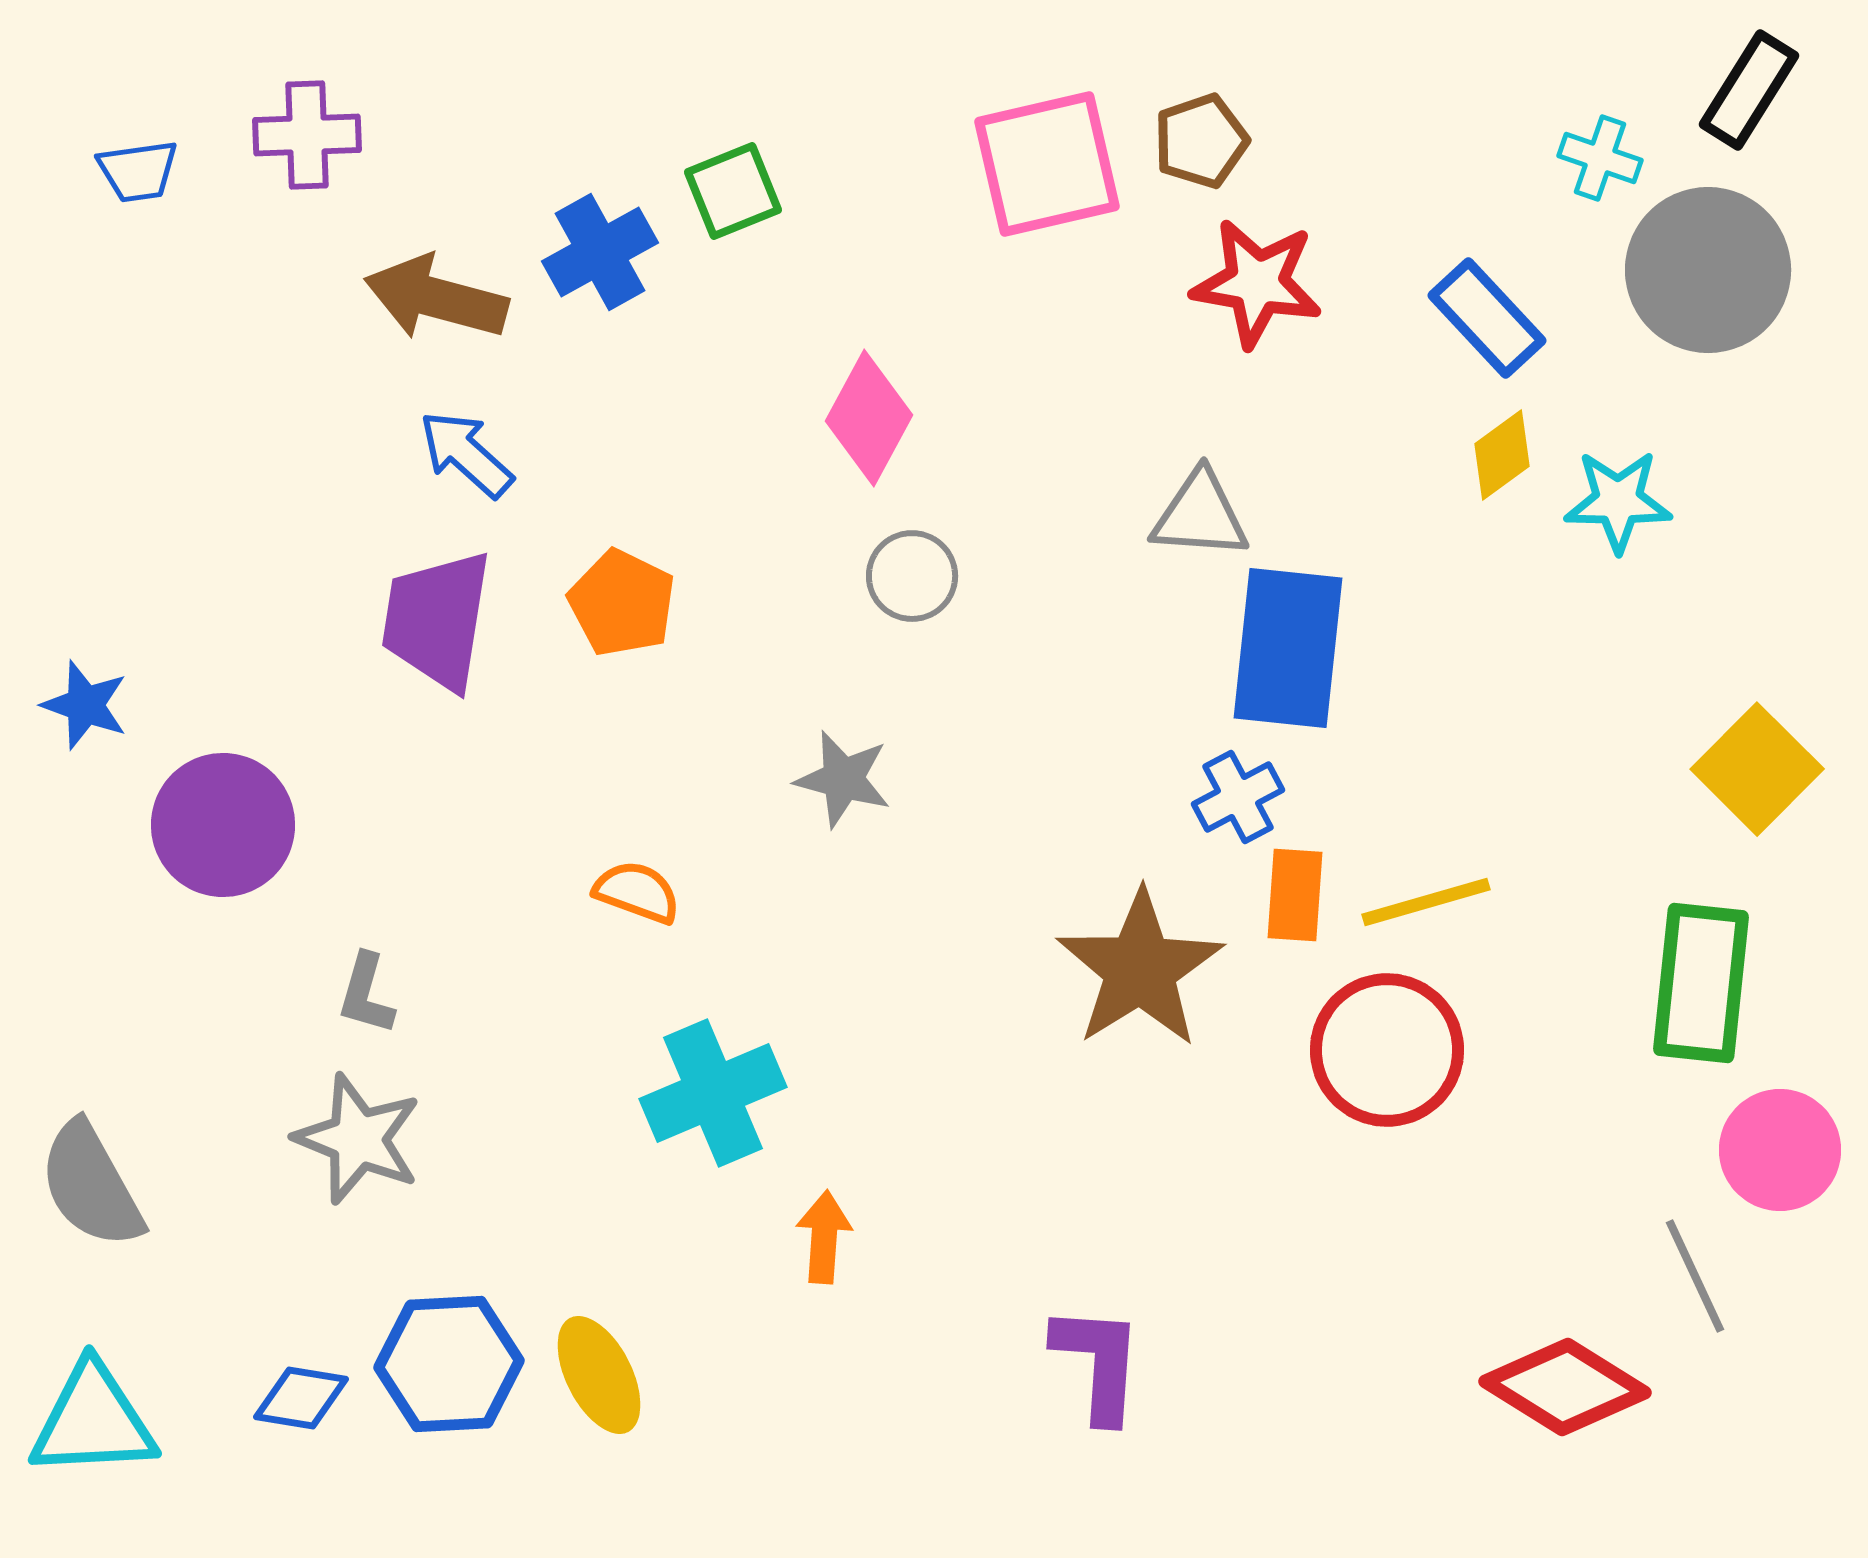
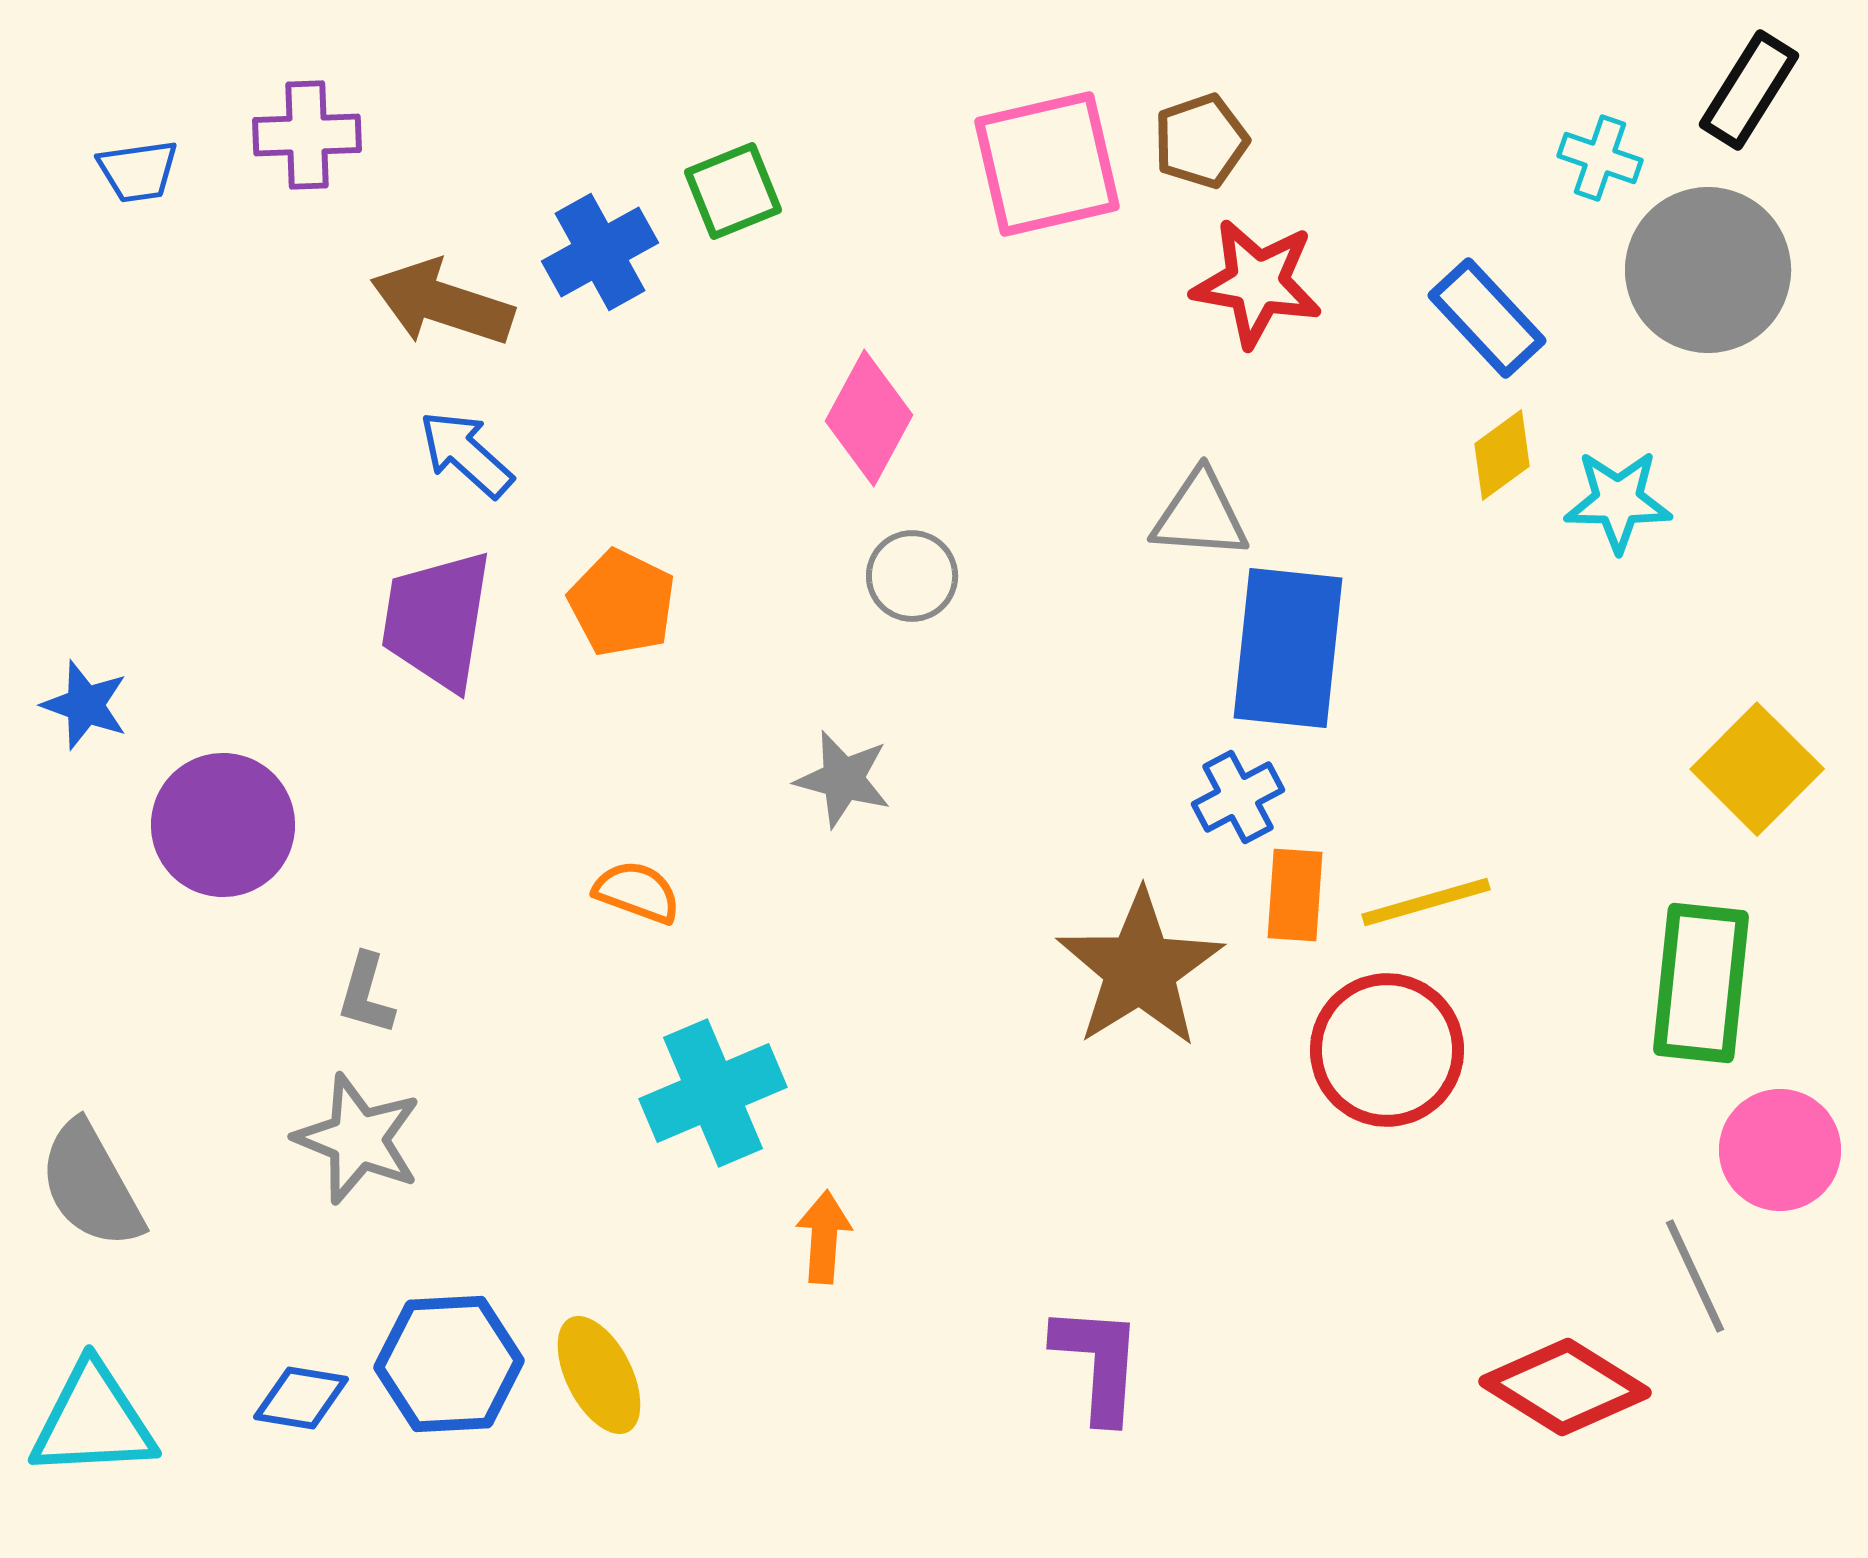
brown arrow at (436, 298): moved 6 px right, 5 px down; rotated 3 degrees clockwise
